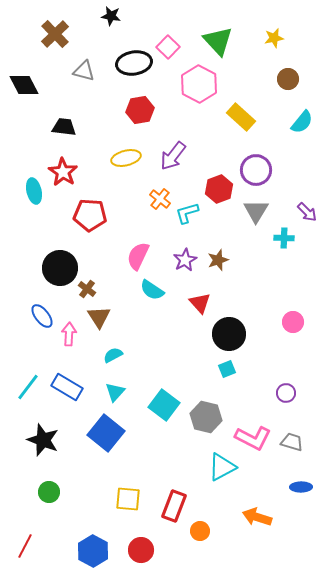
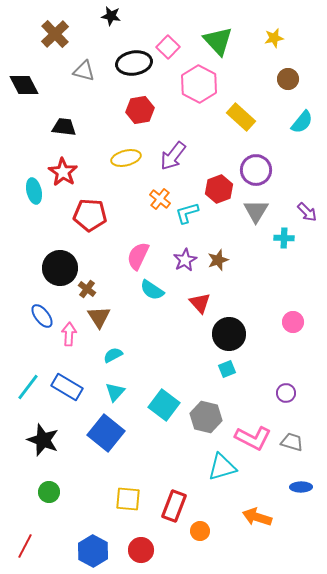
cyan triangle at (222, 467): rotated 12 degrees clockwise
